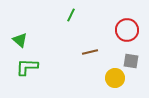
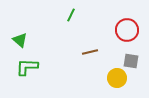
yellow circle: moved 2 px right
